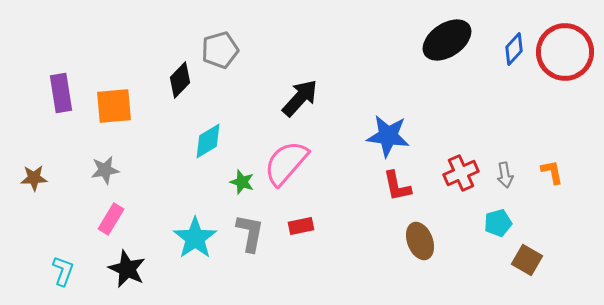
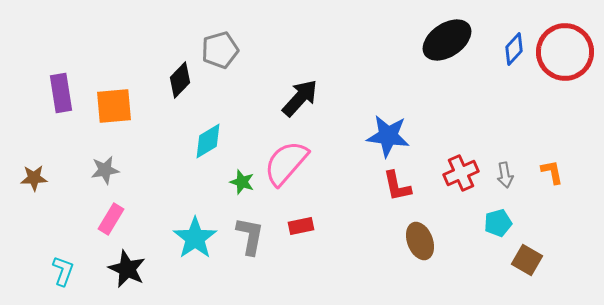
gray L-shape: moved 3 px down
